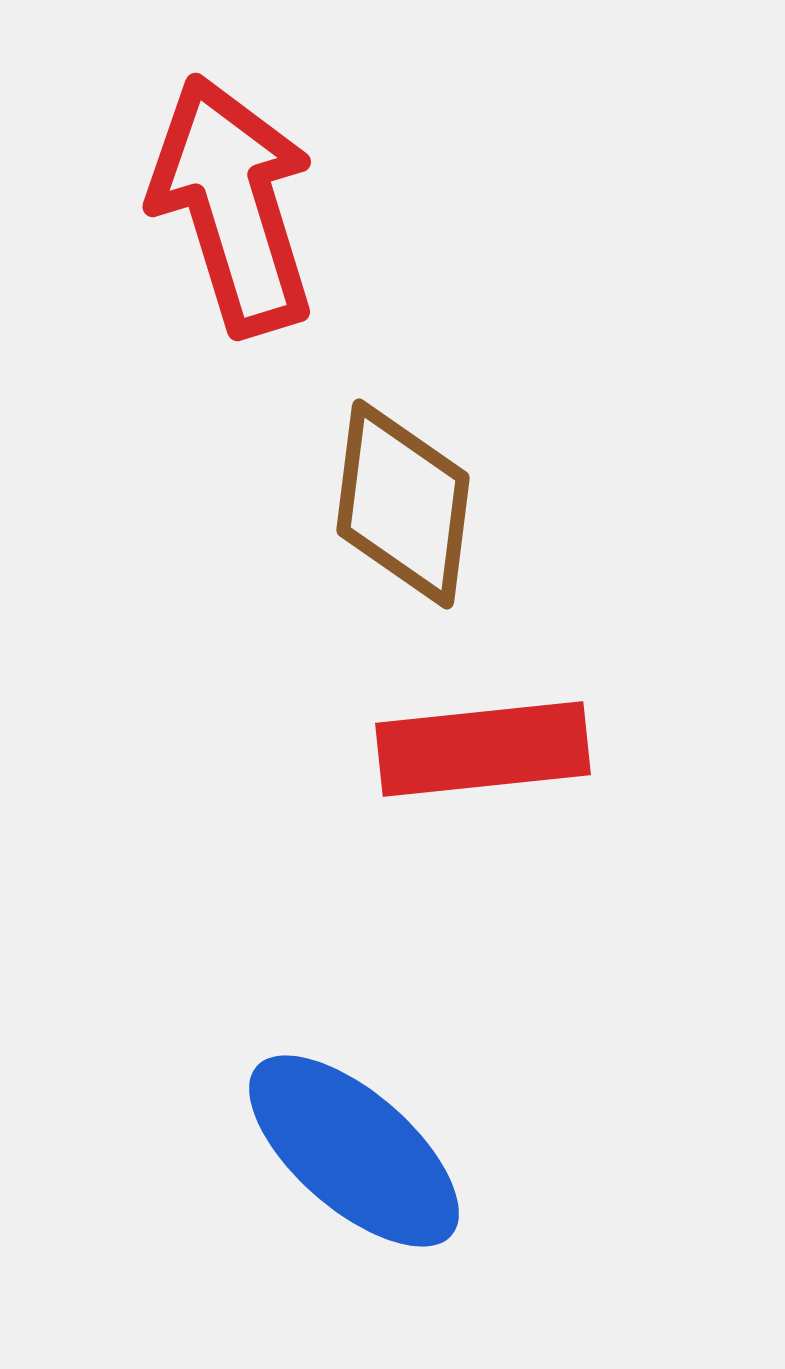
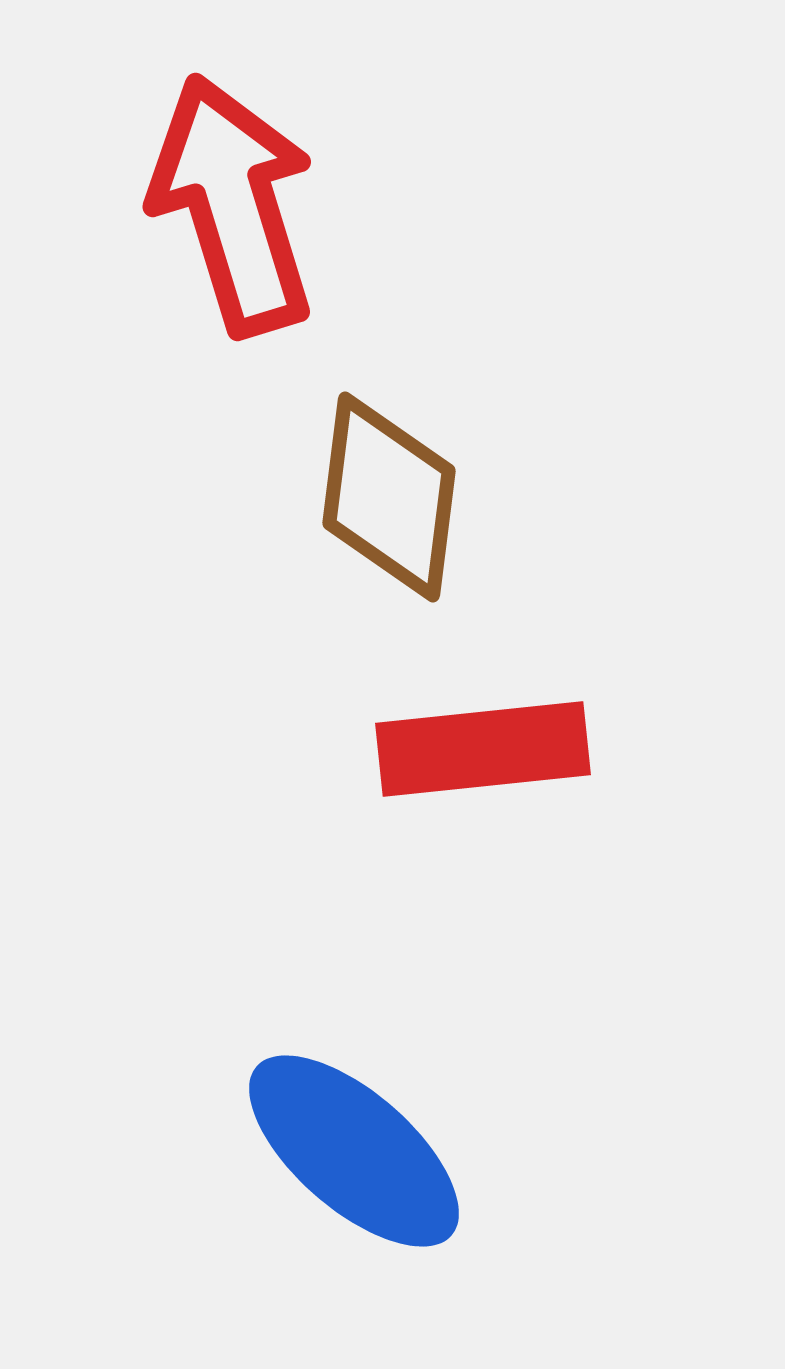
brown diamond: moved 14 px left, 7 px up
